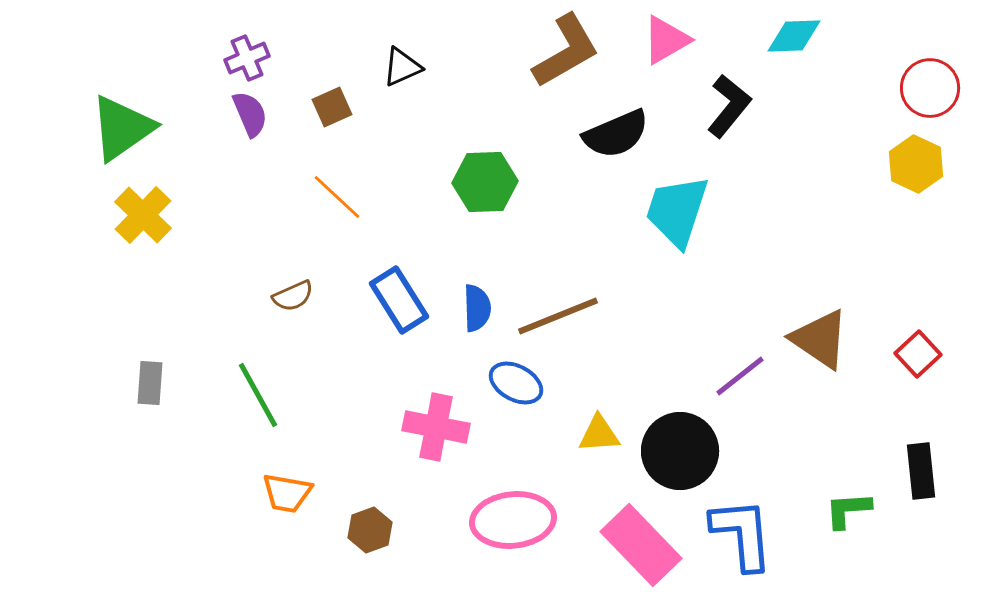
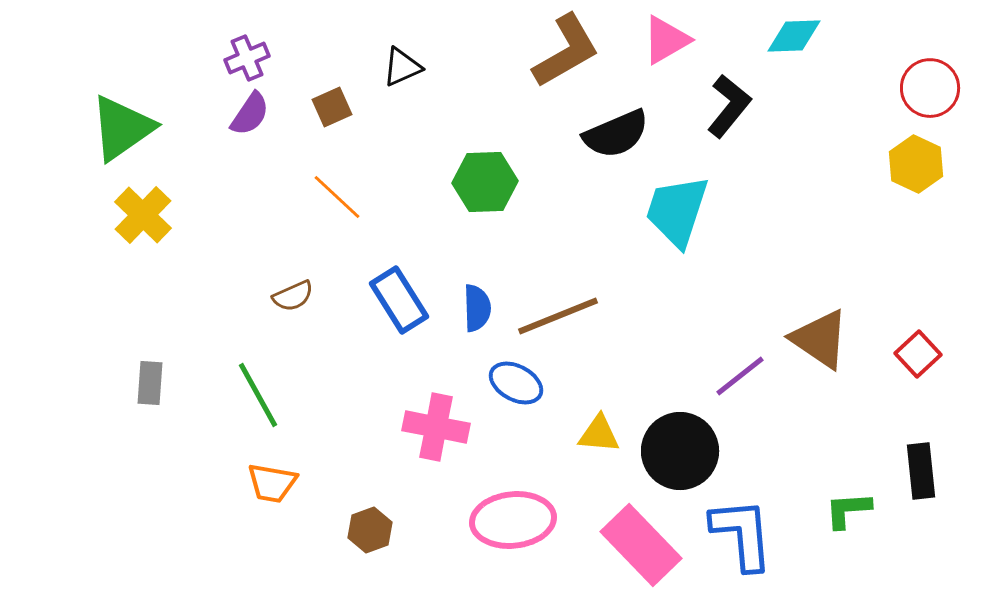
purple semicircle: rotated 57 degrees clockwise
yellow triangle: rotated 9 degrees clockwise
orange trapezoid: moved 15 px left, 10 px up
